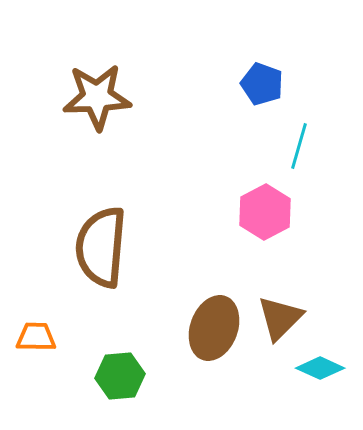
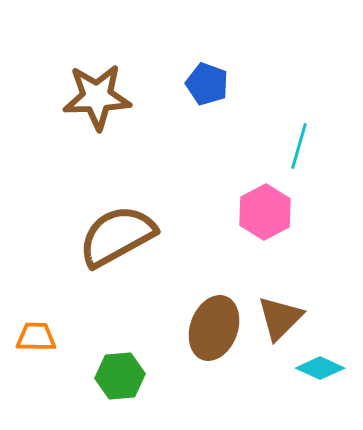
blue pentagon: moved 55 px left
brown semicircle: moved 16 px right, 11 px up; rotated 56 degrees clockwise
